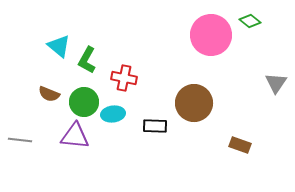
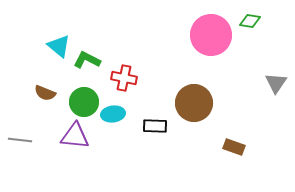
green diamond: rotated 30 degrees counterclockwise
green L-shape: rotated 88 degrees clockwise
brown semicircle: moved 4 px left, 1 px up
brown rectangle: moved 6 px left, 2 px down
